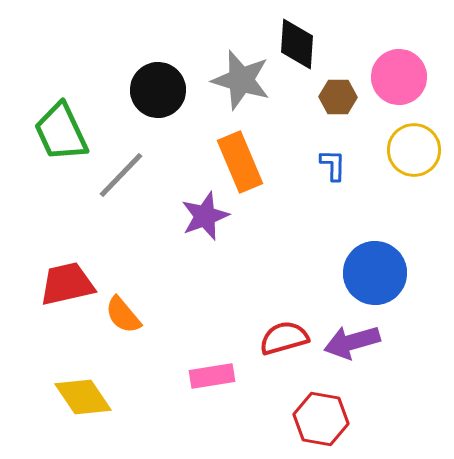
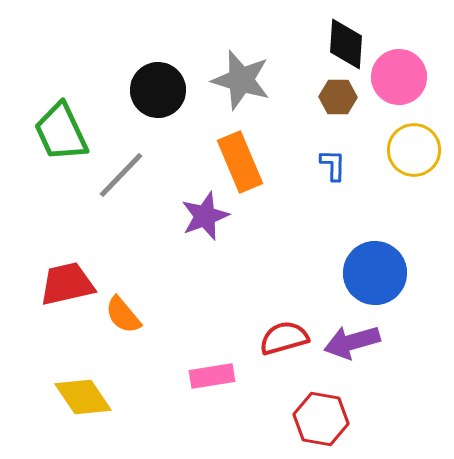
black diamond: moved 49 px right
